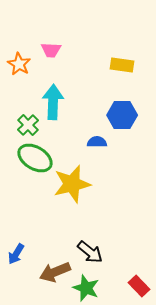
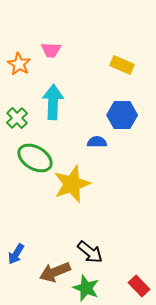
yellow rectangle: rotated 15 degrees clockwise
green cross: moved 11 px left, 7 px up
yellow star: rotated 6 degrees counterclockwise
